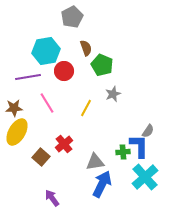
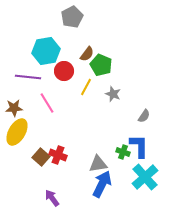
brown semicircle: moved 1 px right, 6 px down; rotated 56 degrees clockwise
green pentagon: moved 1 px left
purple line: rotated 15 degrees clockwise
gray star: rotated 28 degrees counterclockwise
yellow line: moved 21 px up
gray semicircle: moved 4 px left, 15 px up
red cross: moved 6 px left, 11 px down; rotated 30 degrees counterclockwise
green cross: rotated 24 degrees clockwise
gray triangle: moved 3 px right, 2 px down
